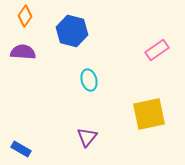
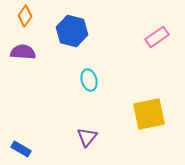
pink rectangle: moved 13 px up
